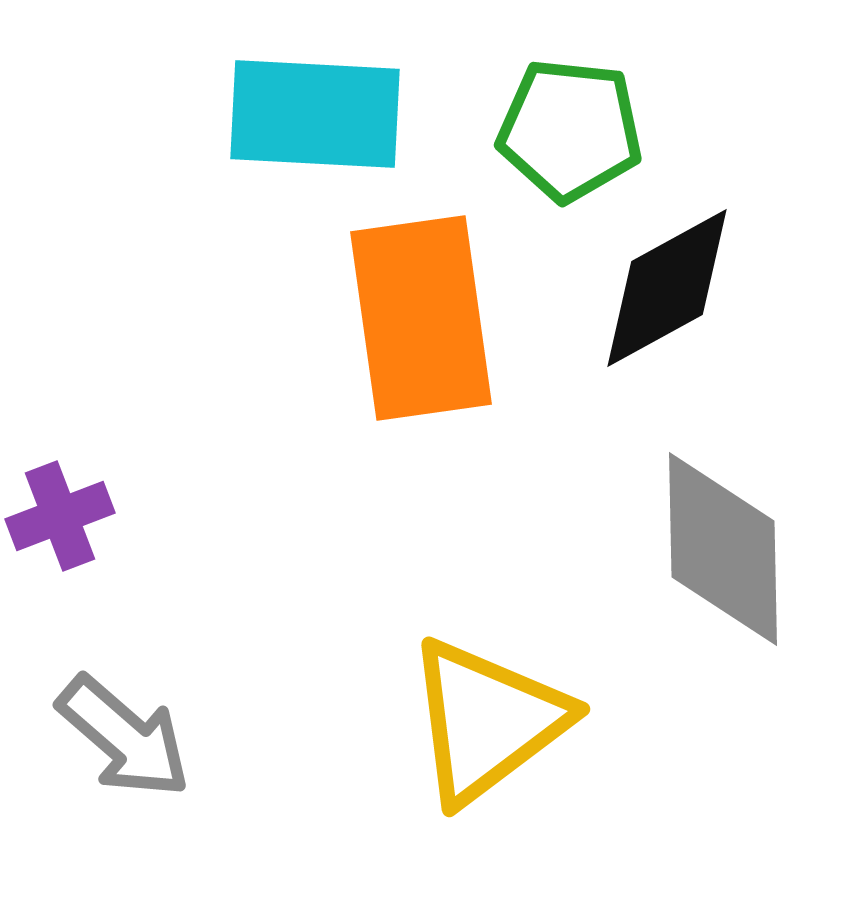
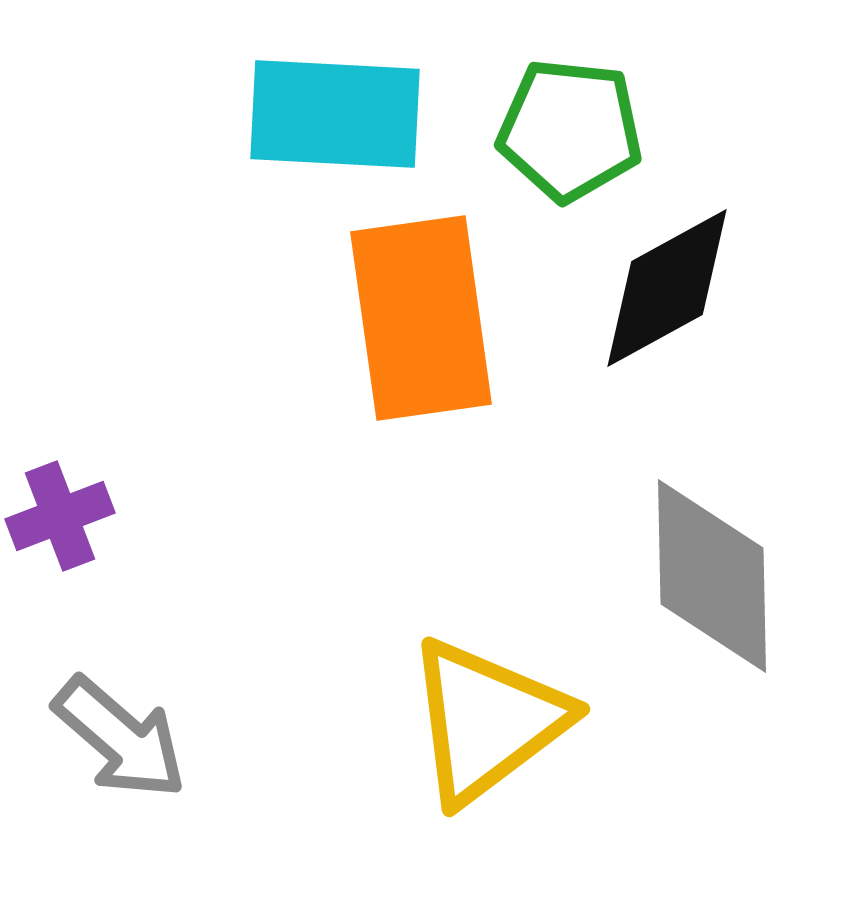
cyan rectangle: moved 20 px right
gray diamond: moved 11 px left, 27 px down
gray arrow: moved 4 px left, 1 px down
